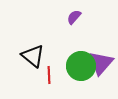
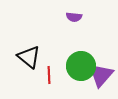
purple semicircle: rotated 126 degrees counterclockwise
black triangle: moved 4 px left, 1 px down
purple triangle: moved 12 px down
